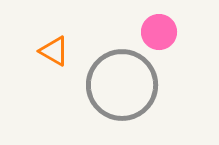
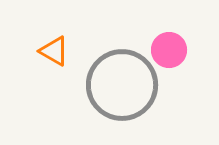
pink circle: moved 10 px right, 18 px down
